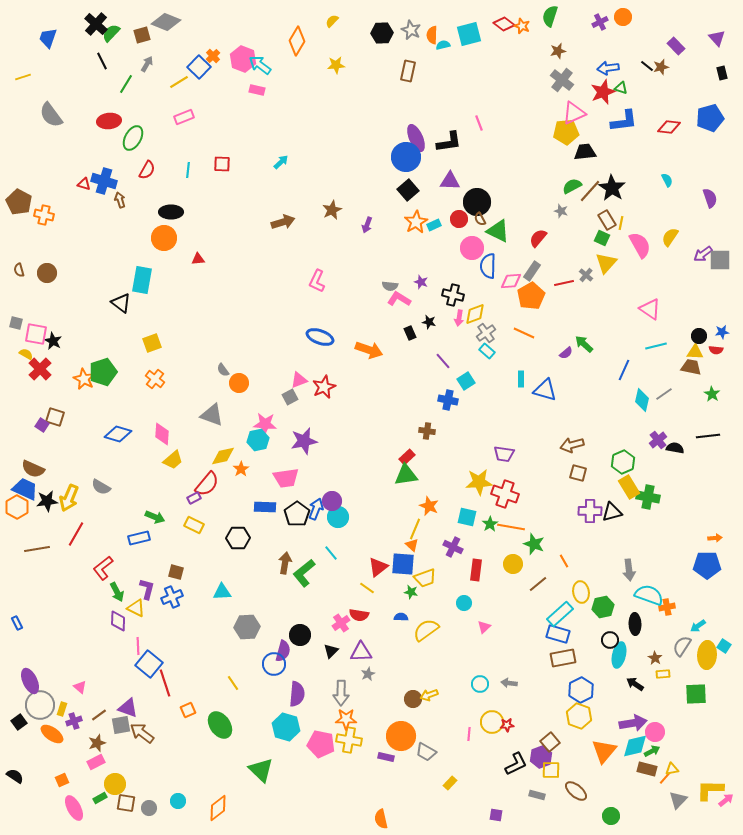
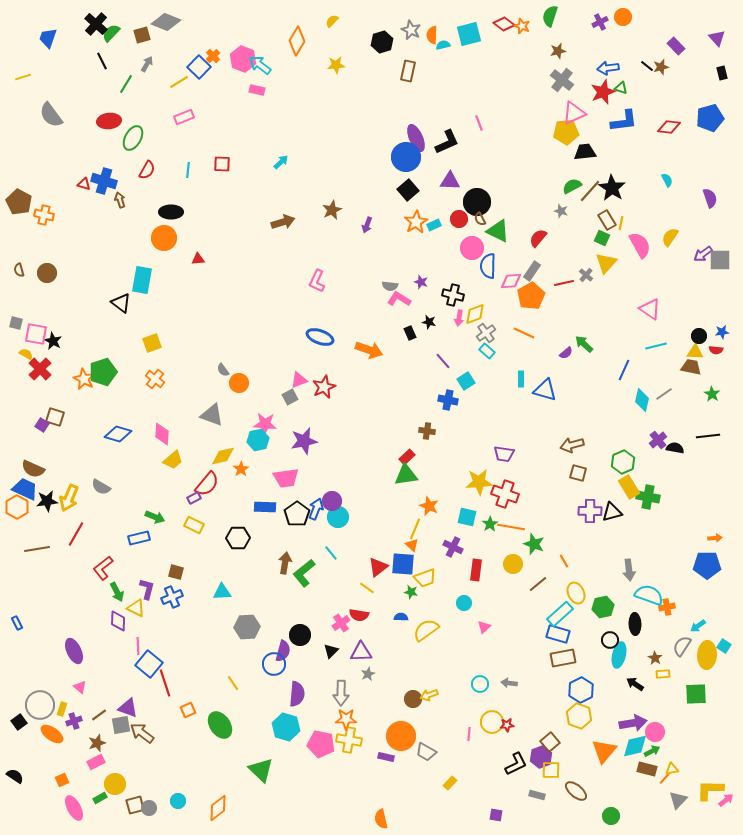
black hexagon at (382, 33): moved 9 px down; rotated 15 degrees counterclockwise
black L-shape at (449, 142): moved 2 px left; rotated 16 degrees counterclockwise
yellow ellipse at (581, 592): moved 5 px left, 1 px down; rotated 15 degrees counterclockwise
purple ellipse at (30, 681): moved 44 px right, 30 px up
brown square at (126, 803): moved 9 px right, 2 px down; rotated 24 degrees counterclockwise
